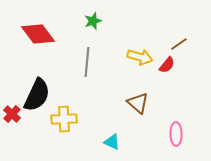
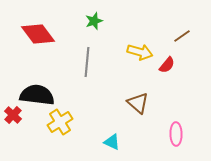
green star: moved 1 px right
brown line: moved 3 px right, 8 px up
yellow arrow: moved 5 px up
black semicircle: rotated 108 degrees counterclockwise
red cross: moved 1 px right, 1 px down
yellow cross: moved 4 px left, 3 px down; rotated 30 degrees counterclockwise
